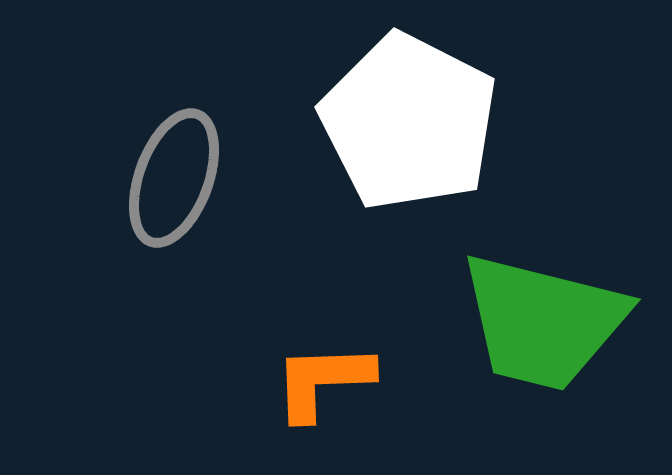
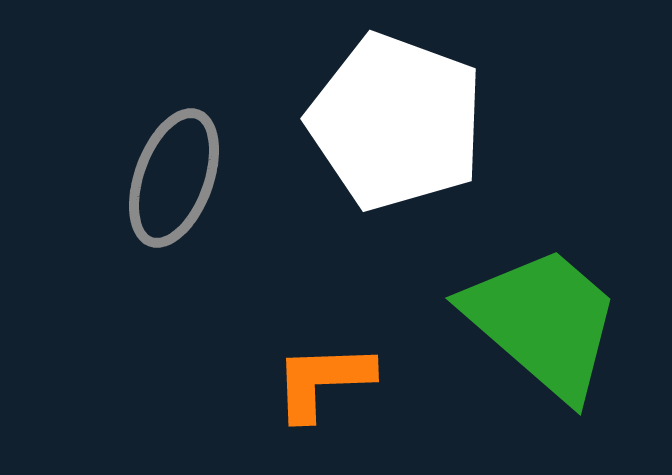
white pentagon: moved 13 px left; rotated 7 degrees counterclockwise
green trapezoid: rotated 153 degrees counterclockwise
